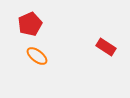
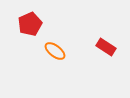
orange ellipse: moved 18 px right, 5 px up
